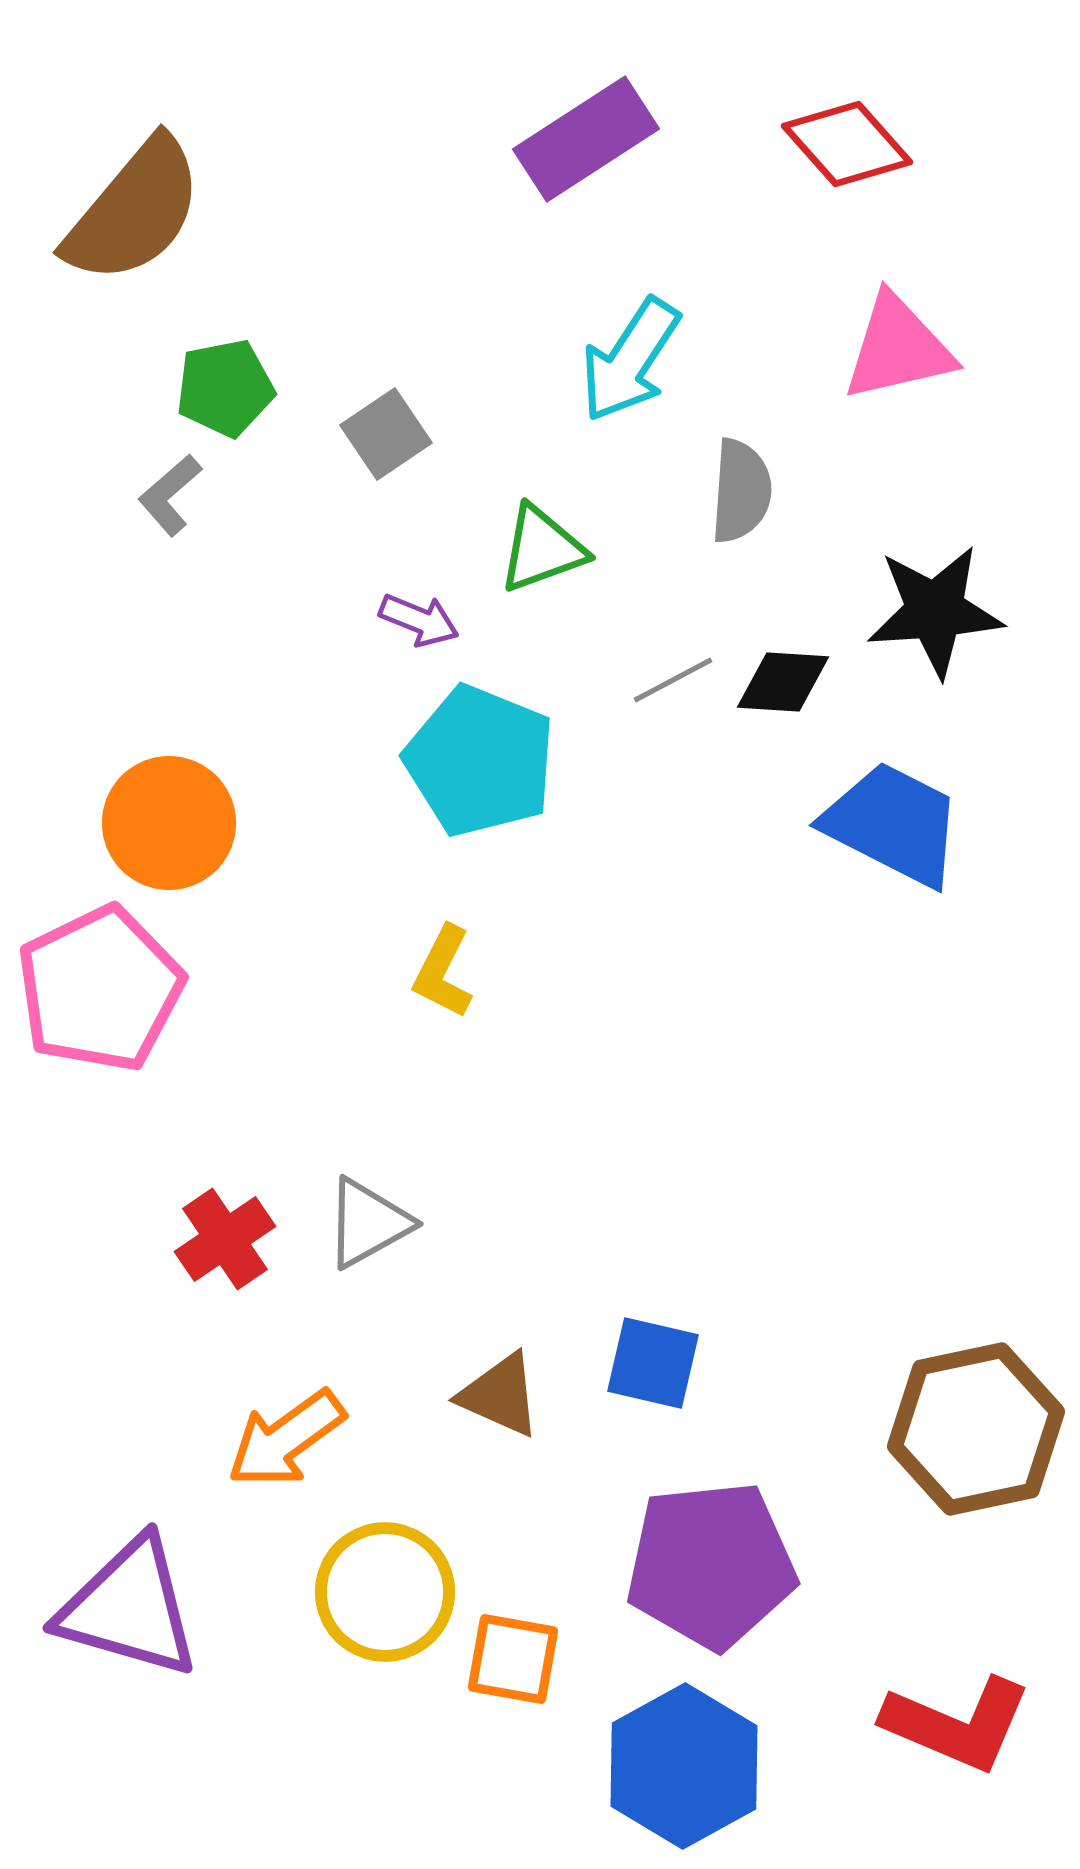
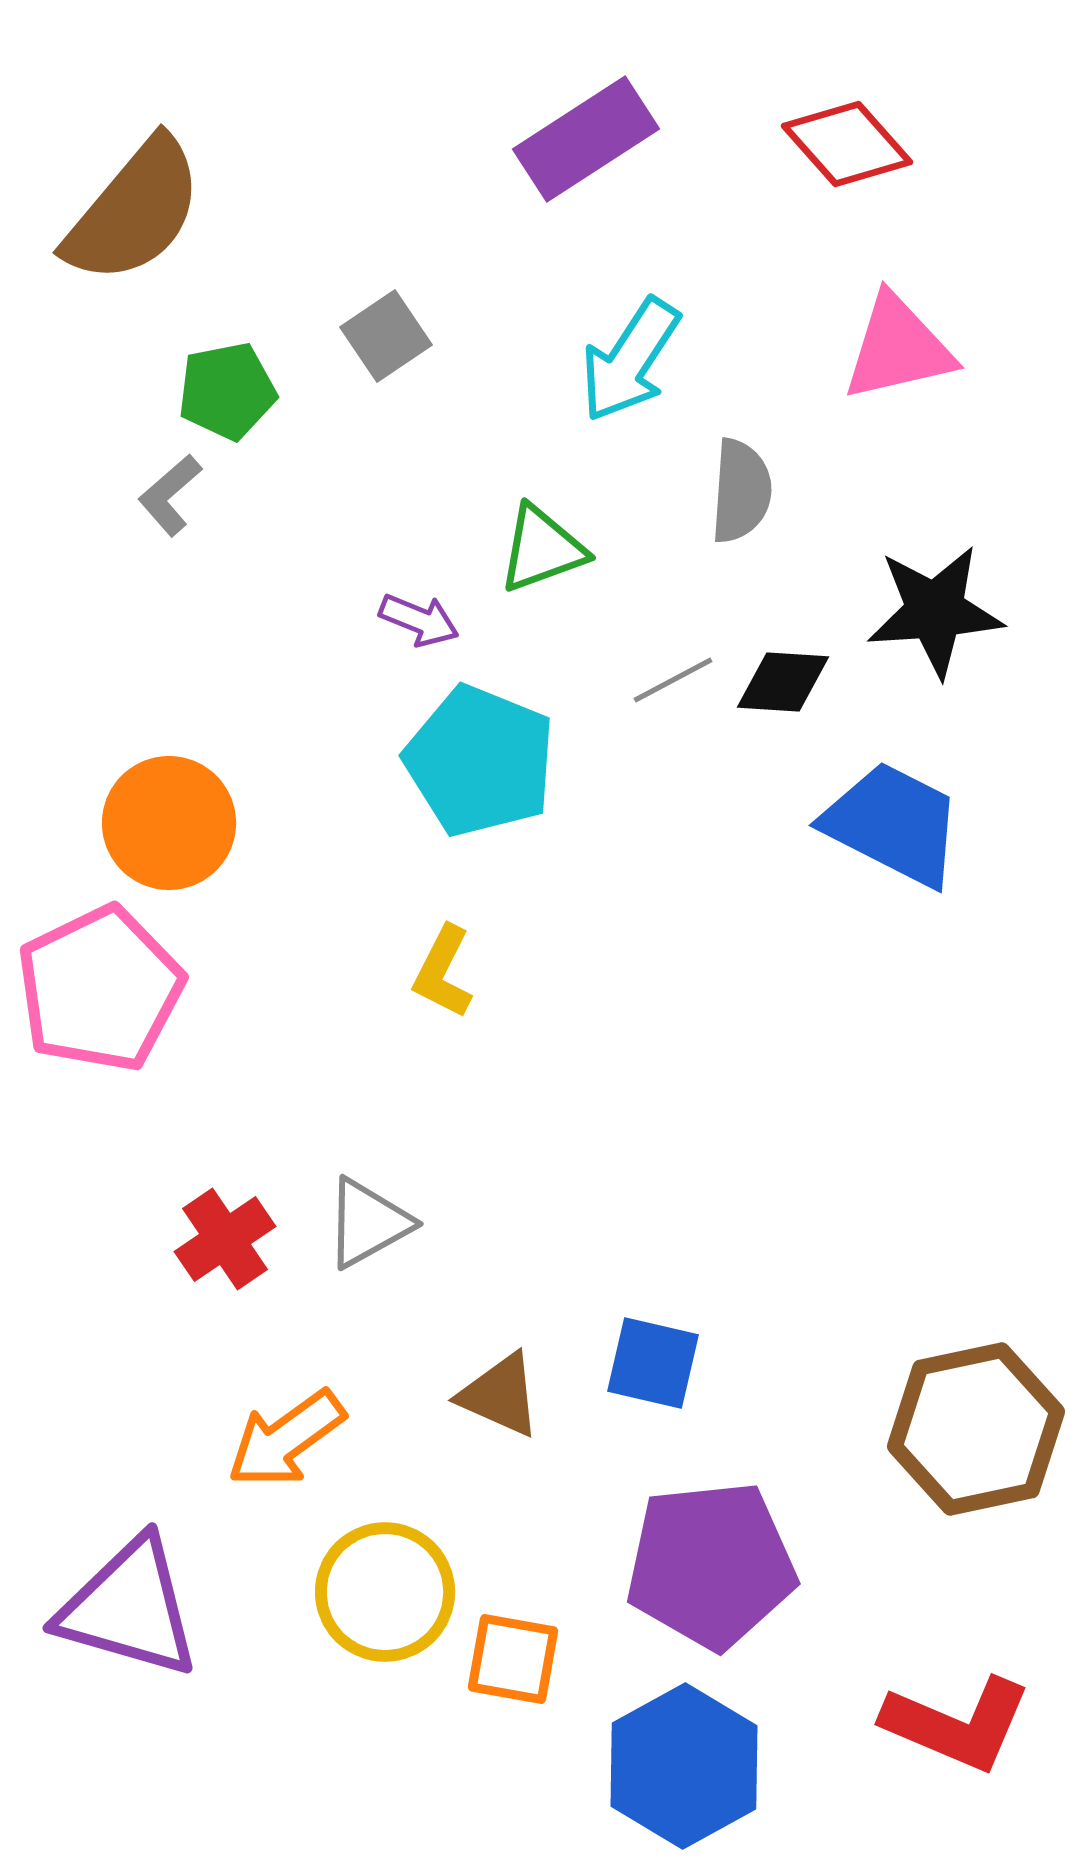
green pentagon: moved 2 px right, 3 px down
gray square: moved 98 px up
